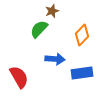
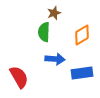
brown star: moved 2 px right, 2 px down
green semicircle: moved 5 px right, 3 px down; rotated 42 degrees counterclockwise
orange diamond: rotated 15 degrees clockwise
